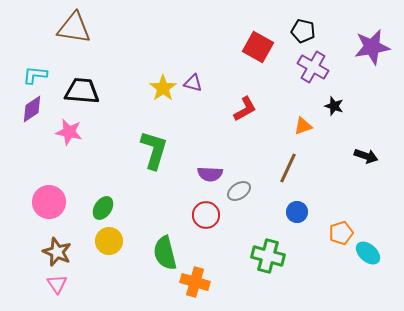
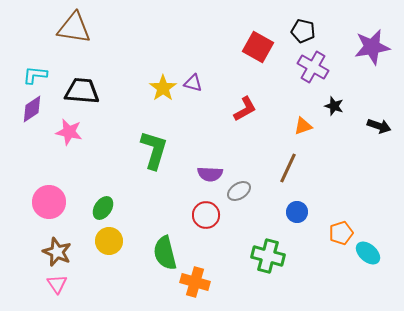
black arrow: moved 13 px right, 30 px up
